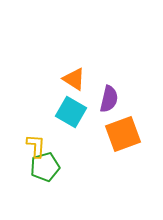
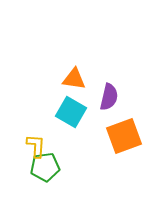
orange triangle: rotated 25 degrees counterclockwise
purple semicircle: moved 2 px up
orange square: moved 1 px right, 2 px down
green pentagon: rotated 8 degrees clockwise
